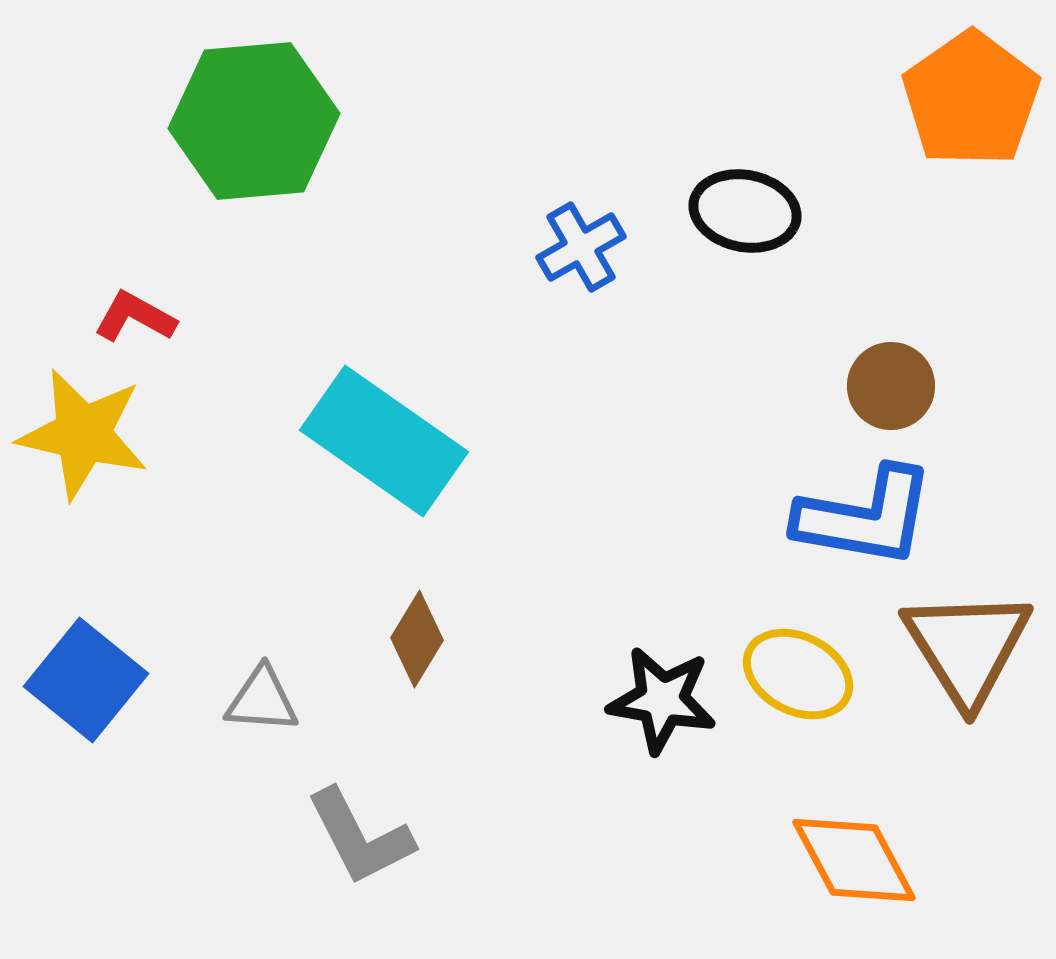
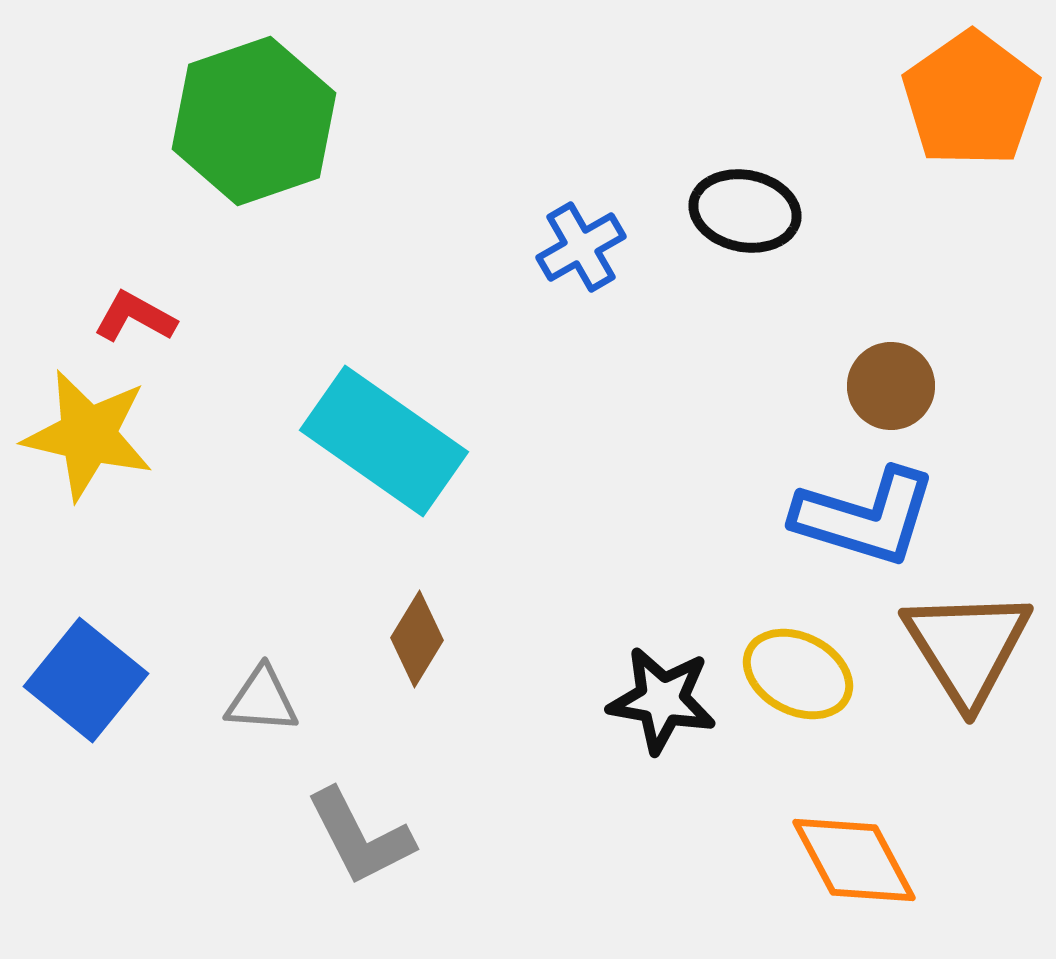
green hexagon: rotated 14 degrees counterclockwise
yellow star: moved 5 px right, 1 px down
blue L-shape: rotated 7 degrees clockwise
